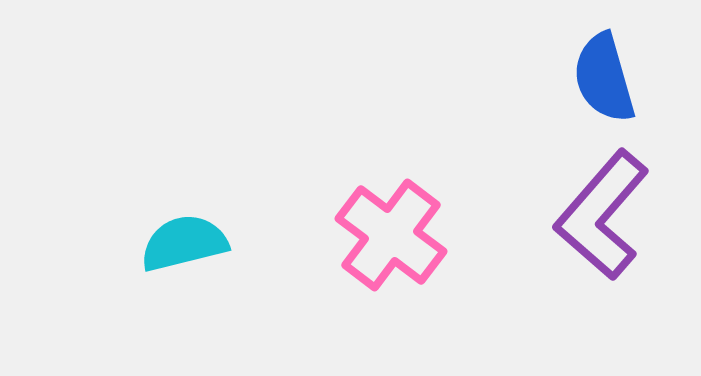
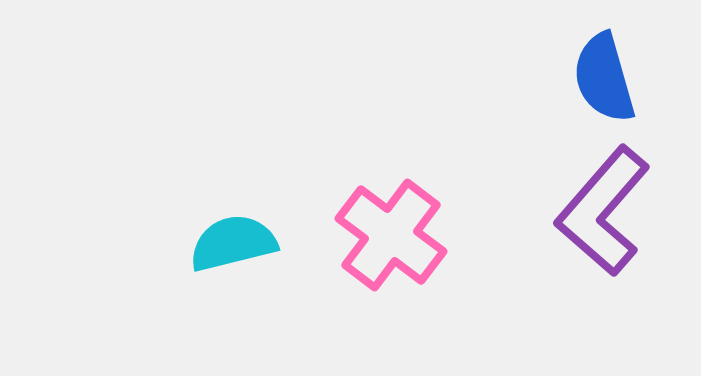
purple L-shape: moved 1 px right, 4 px up
cyan semicircle: moved 49 px right
